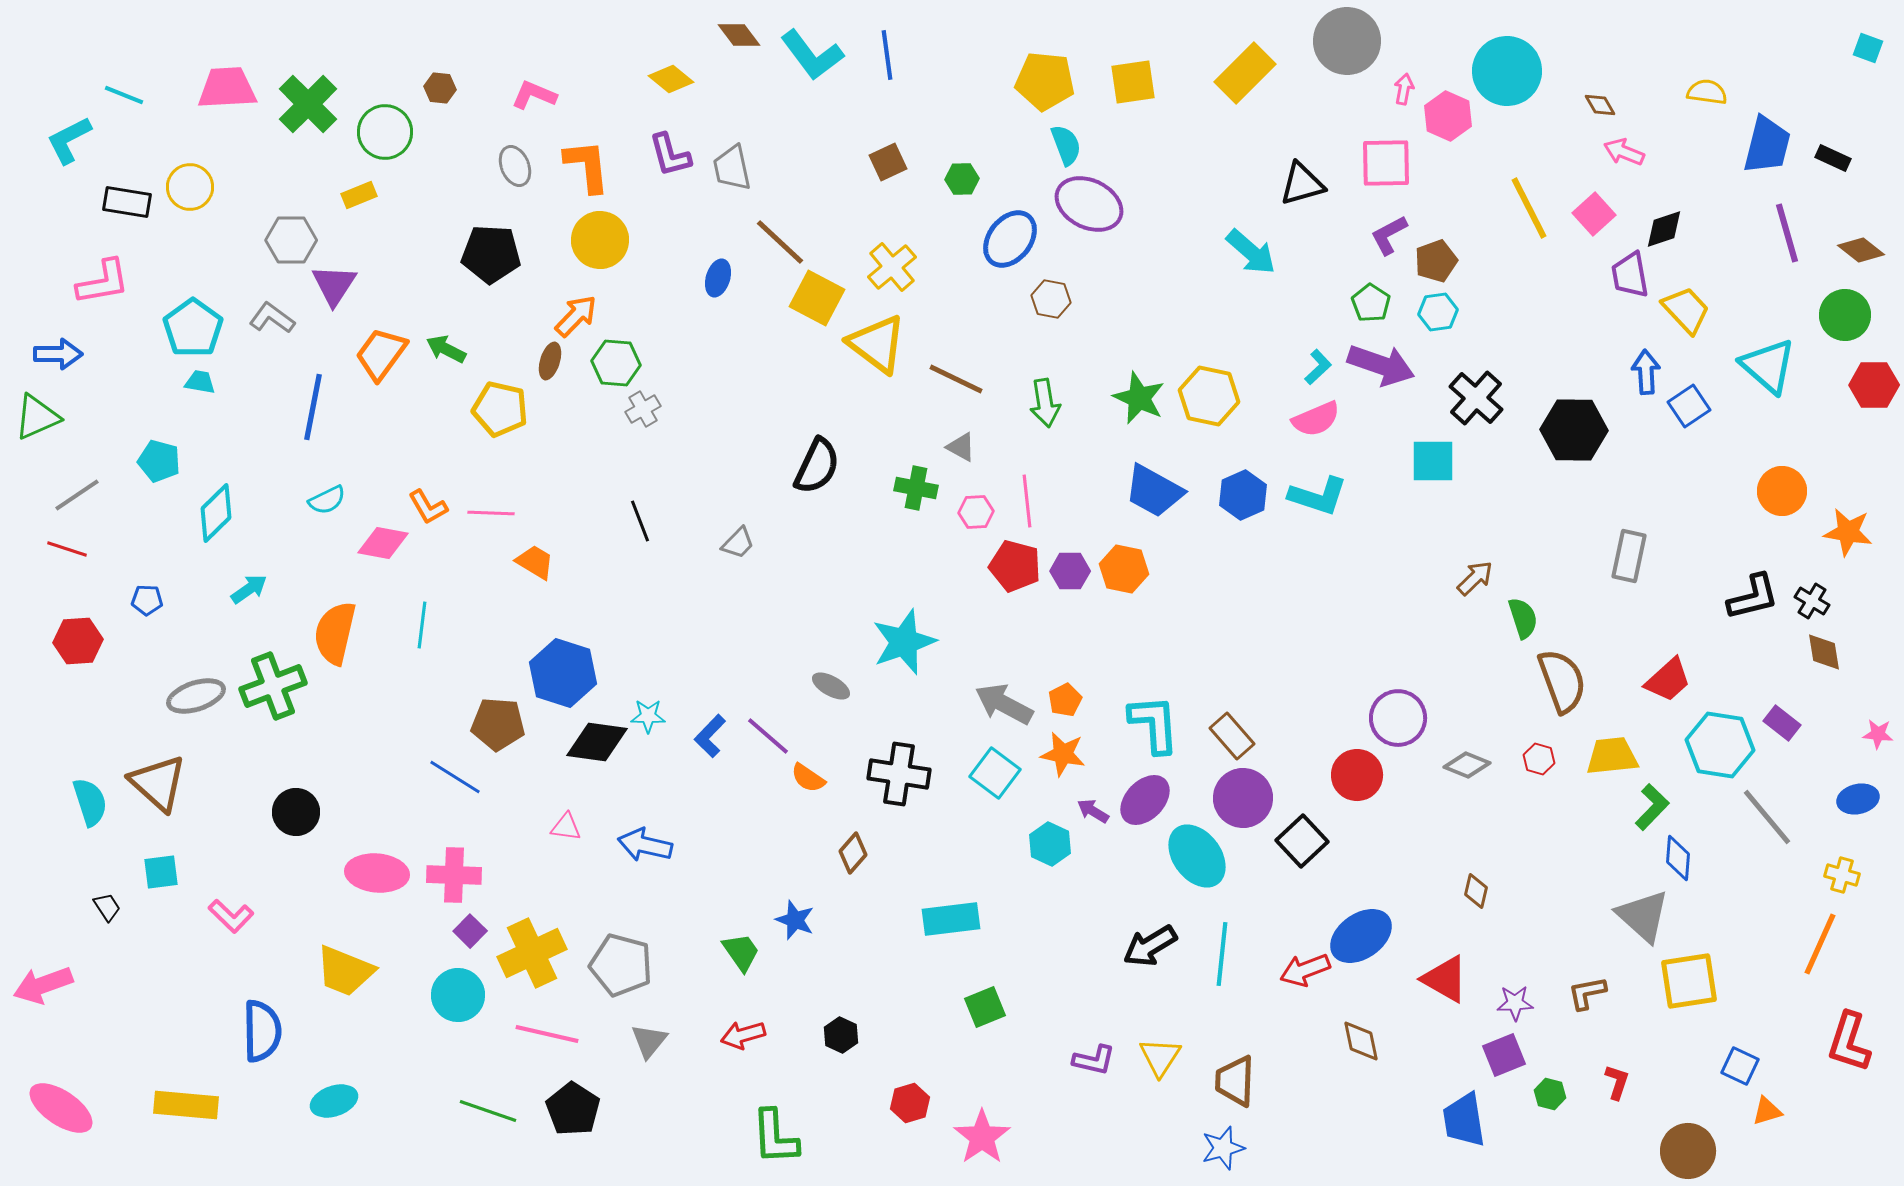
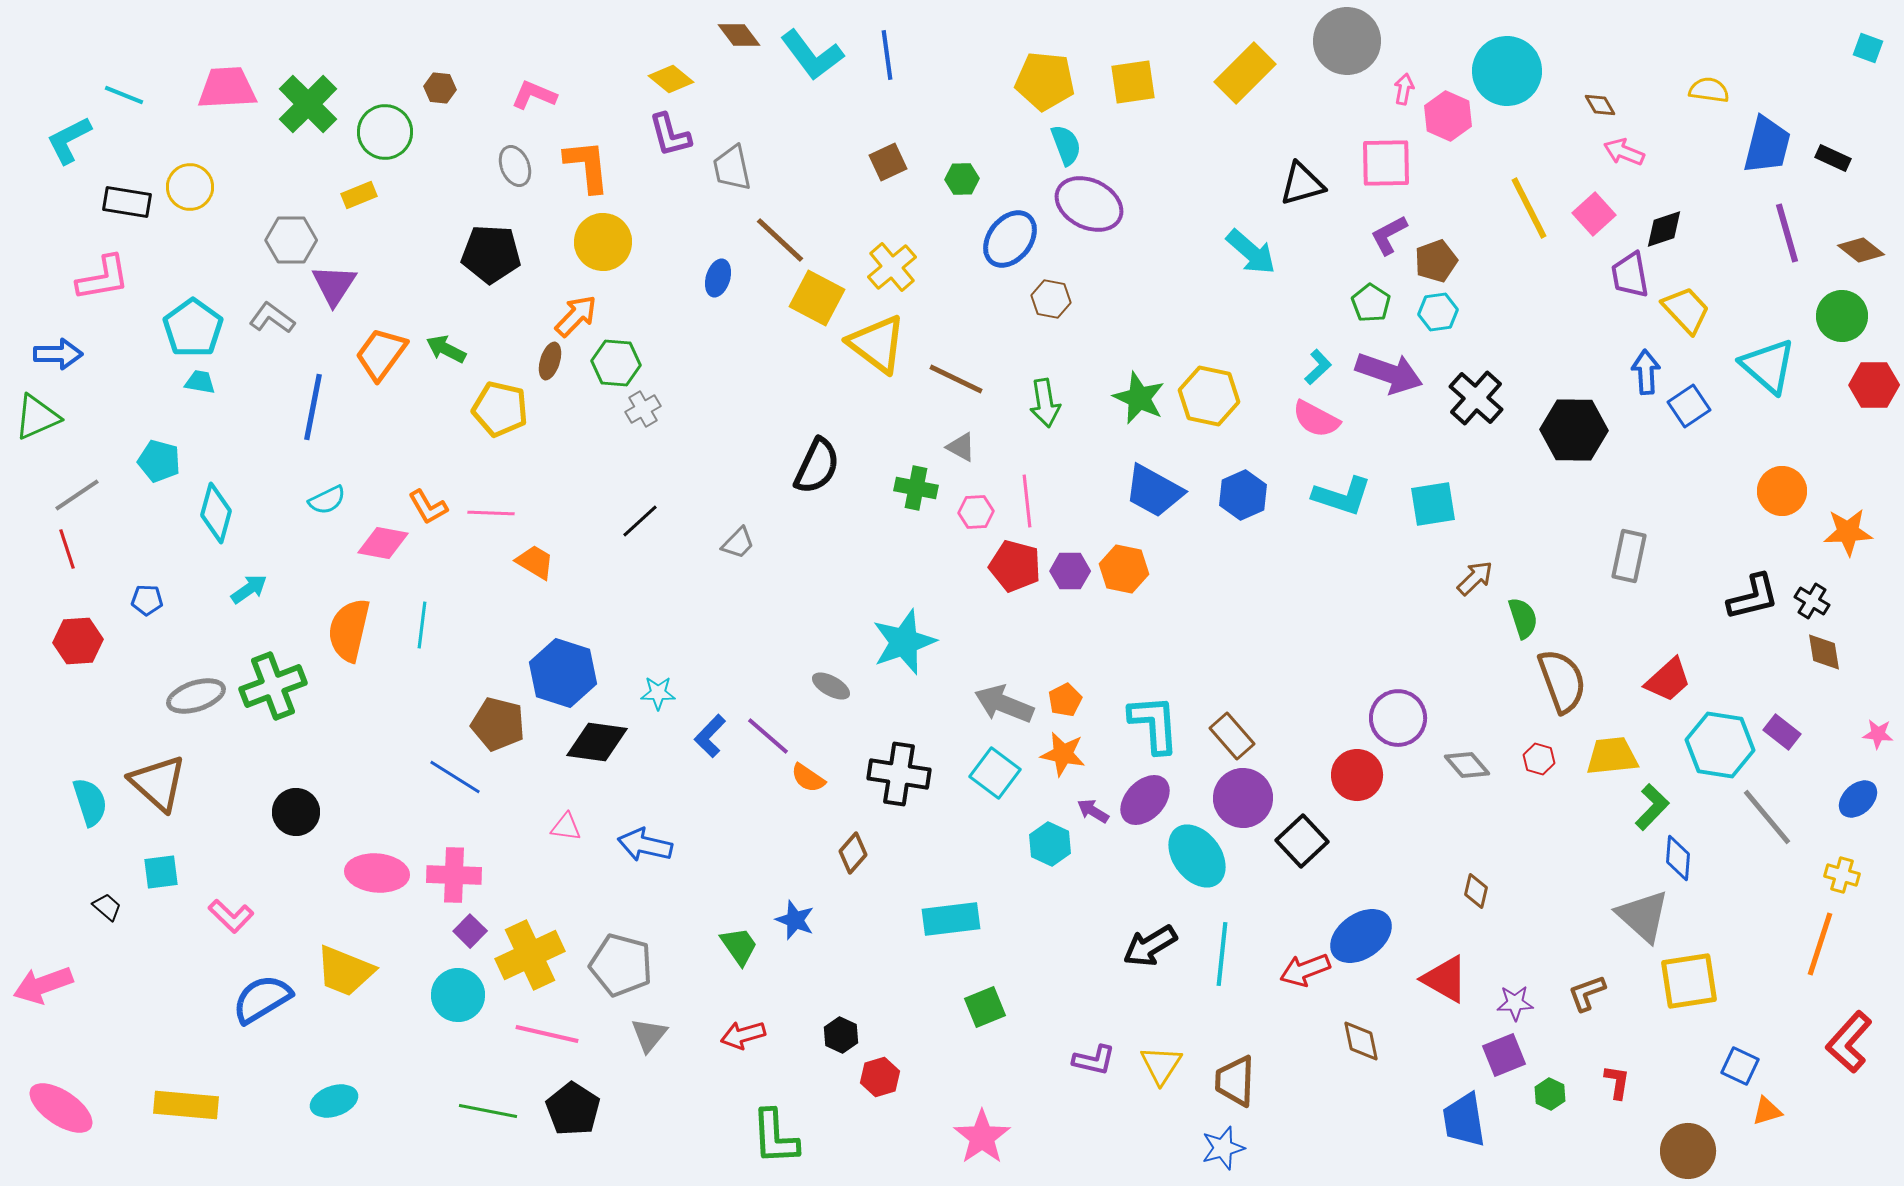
yellow semicircle at (1707, 92): moved 2 px right, 2 px up
purple L-shape at (670, 155): moved 20 px up
yellow circle at (600, 240): moved 3 px right, 2 px down
brown line at (780, 242): moved 2 px up
pink L-shape at (103, 282): moved 4 px up
green circle at (1845, 315): moved 3 px left, 1 px down
purple arrow at (1381, 365): moved 8 px right, 8 px down
pink semicircle at (1316, 419): rotated 51 degrees clockwise
cyan square at (1433, 461): moved 43 px down; rotated 9 degrees counterclockwise
cyan L-shape at (1318, 496): moved 24 px right
cyan diamond at (216, 513): rotated 30 degrees counterclockwise
black line at (640, 521): rotated 69 degrees clockwise
orange star at (1848, 532): rotated 12 degrees counterclockwise
red line at (67, 549): rotated 54 degrees clockwise
orange semicircle at (335, 633): moved 14 px right, 3 px up
gray arrow at (1004, 704): rotated 6 degrees counterclockwise
cyan star at (648, 716): moved 10 px right, 23 px up
purple rectangle at (1782, 723): moved 9 px down
brown pentagon at (498, 724): rotated 10 degrees clockwise
gray diamond at (1467, 765): rotated 27 degrees clockwise
blue ellipse at (1858, 799): rotated 30 degrees counterclockwise
black trapezoid at (107, 907): rotated 16 degrees counterclockwise
orange line at (1820, 944): rotated 6 degrees counterclockwise
green trapezoid at (741, 952): moved 2 px left, 6 px up
yellow cross at (532, 953): moved 2 px left, 2 px down
brown L-shape at (1587, 993): rotated 9 degrees counterclockwise
blue semicircle at (262, 1031): moved 32 px up; rotated 120 degrees counterclockwise
gray triangle at (649, 1041): moved 6 px up
red L-shape at (1849, 1042): rotated 24 degrees clockwise
yellow triangle at (1160, 1057): moved 1 px right, 8 px down
red L-shape at (1617, 1082): rotated 9 degrees counterclockwise
green hexagon at (1550, 1094): rotated 12 degrees clockwise
red hexagon at (910, 1103): moved 30 px left, 26 px up
green line at (488, 1111): rotated 8 degrees counterclockwise
